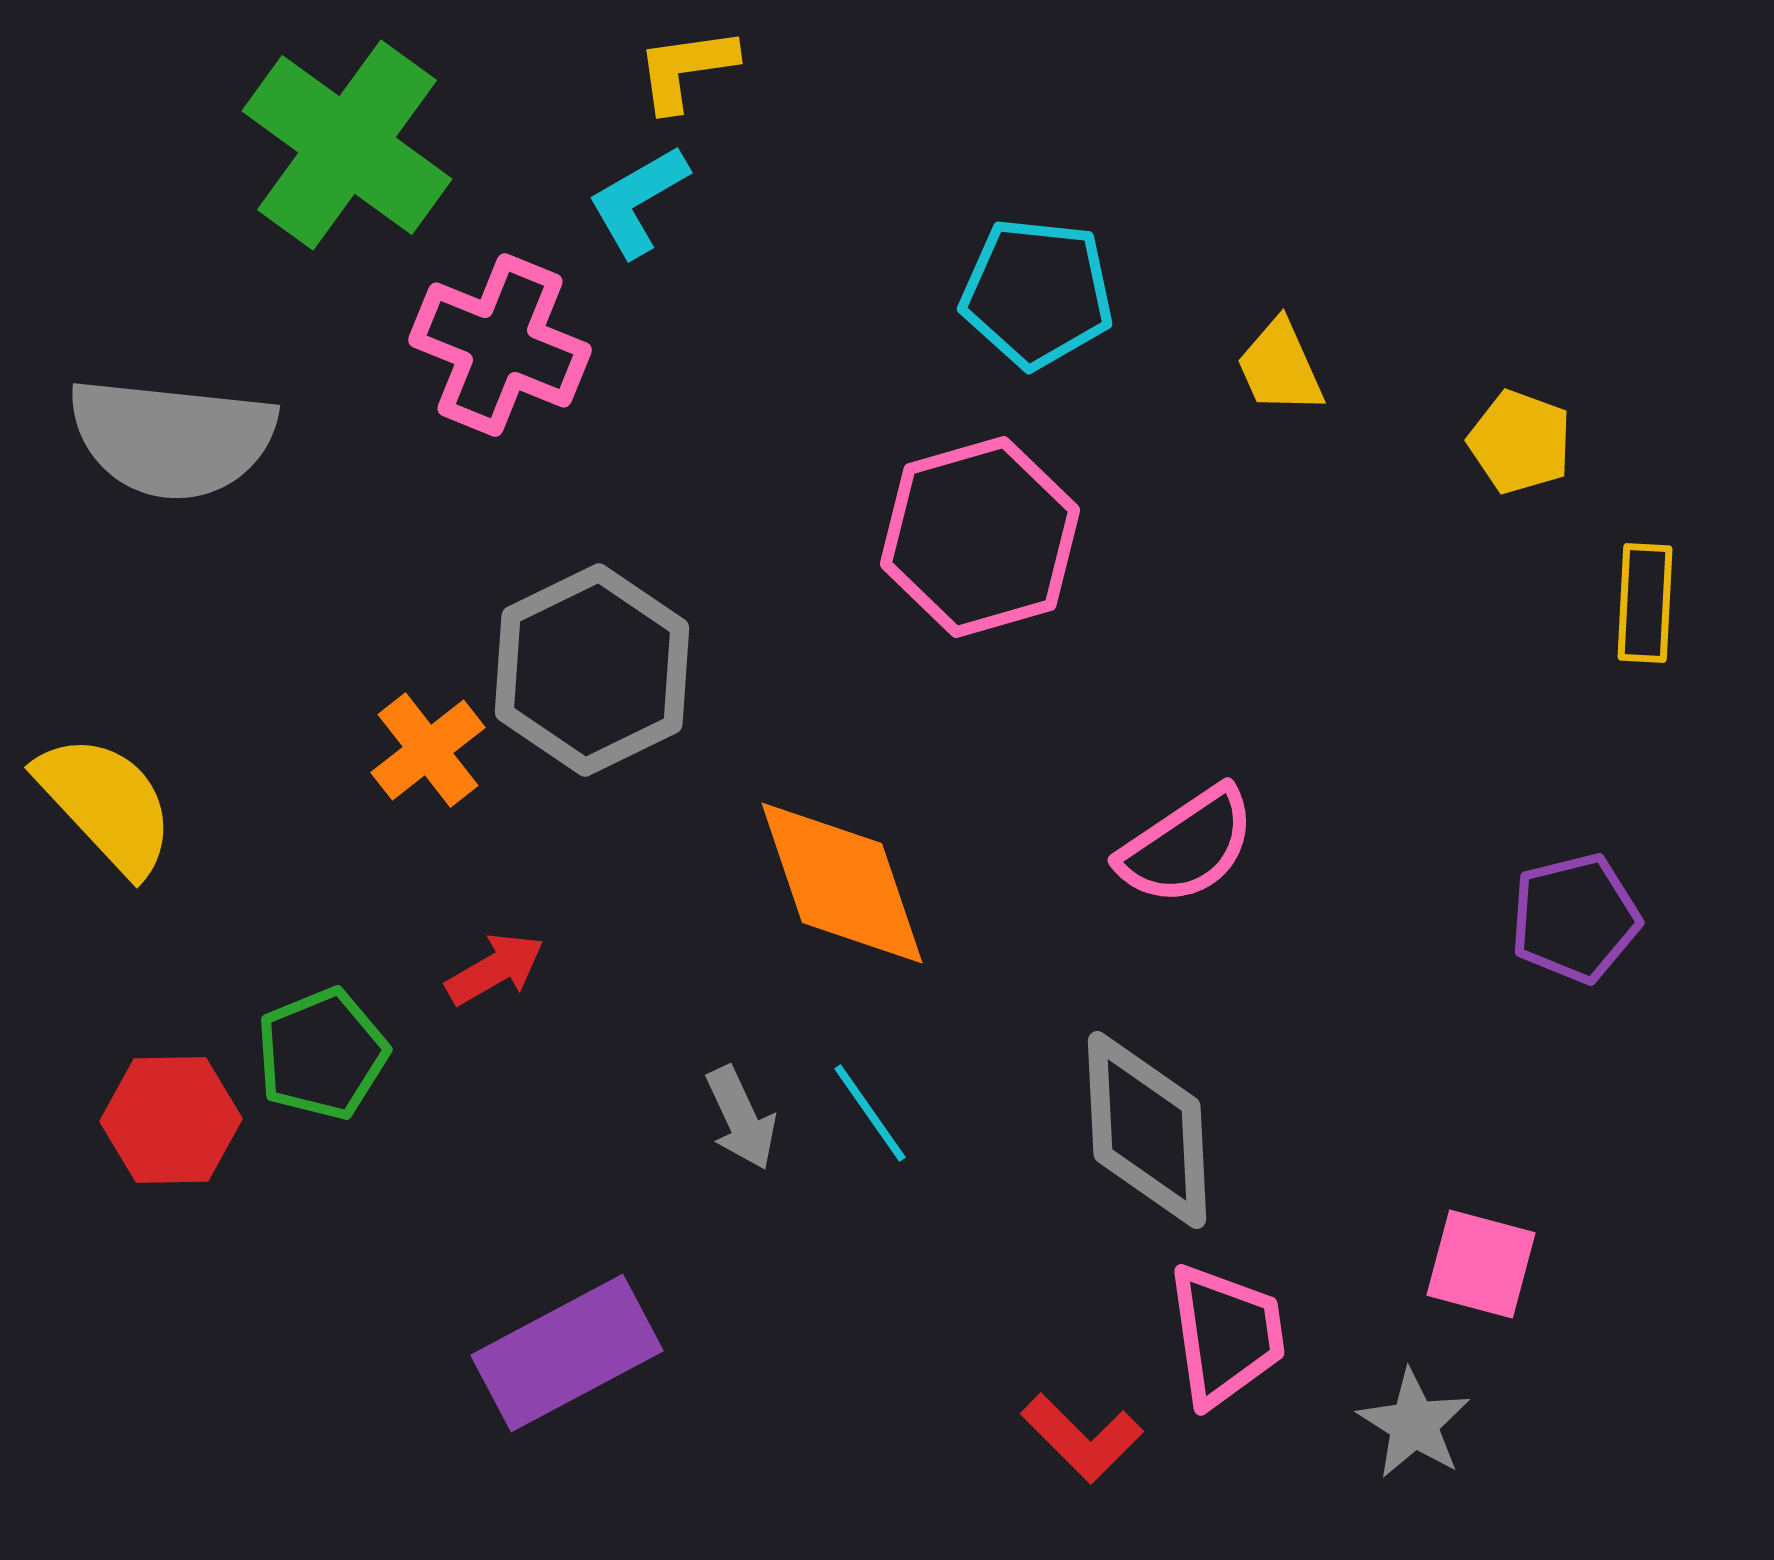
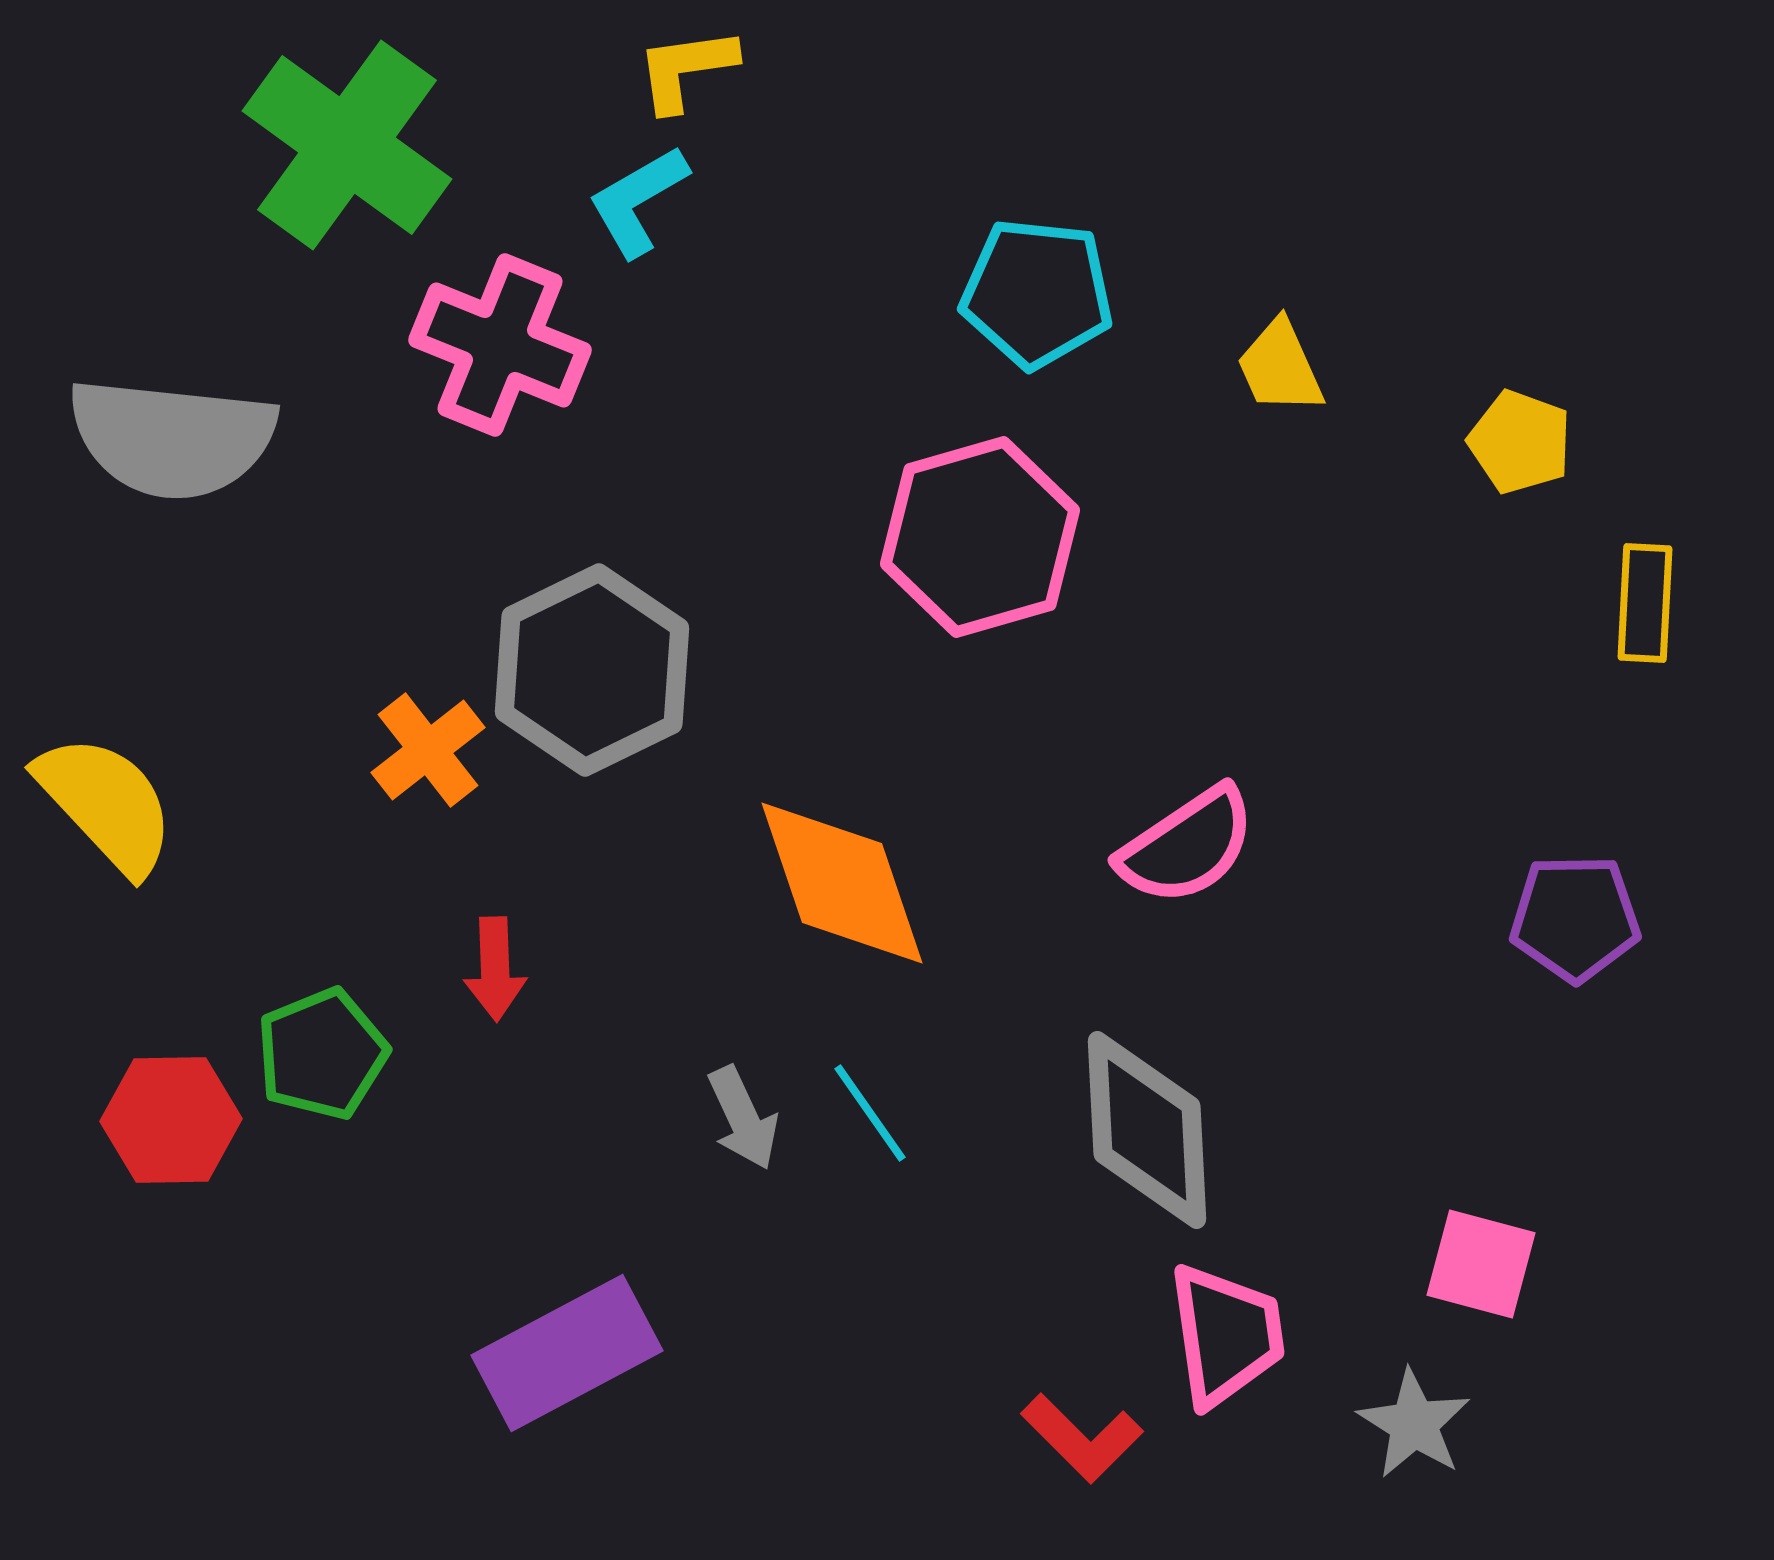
purple pentagon: rotated 13 degrees clockwise
red arrow: rotated 118 degrees clockwise
gray arrow: moved 2 px right
